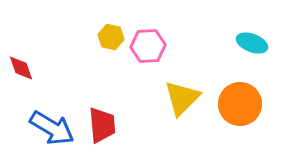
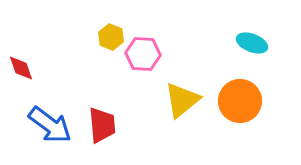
yellow hexagon: rotated 10 degrees clockwise
pink hexagon: moved 5 px left, 8 px down; rotated 8 degrees clockwise
yellow triangle: moved 2 px down; rotated 6 degrees clockwise
orange circle: moved 3 px up
blue arrow: moved 2 px left, 3 px up; rotated 6 degrees clockwise
